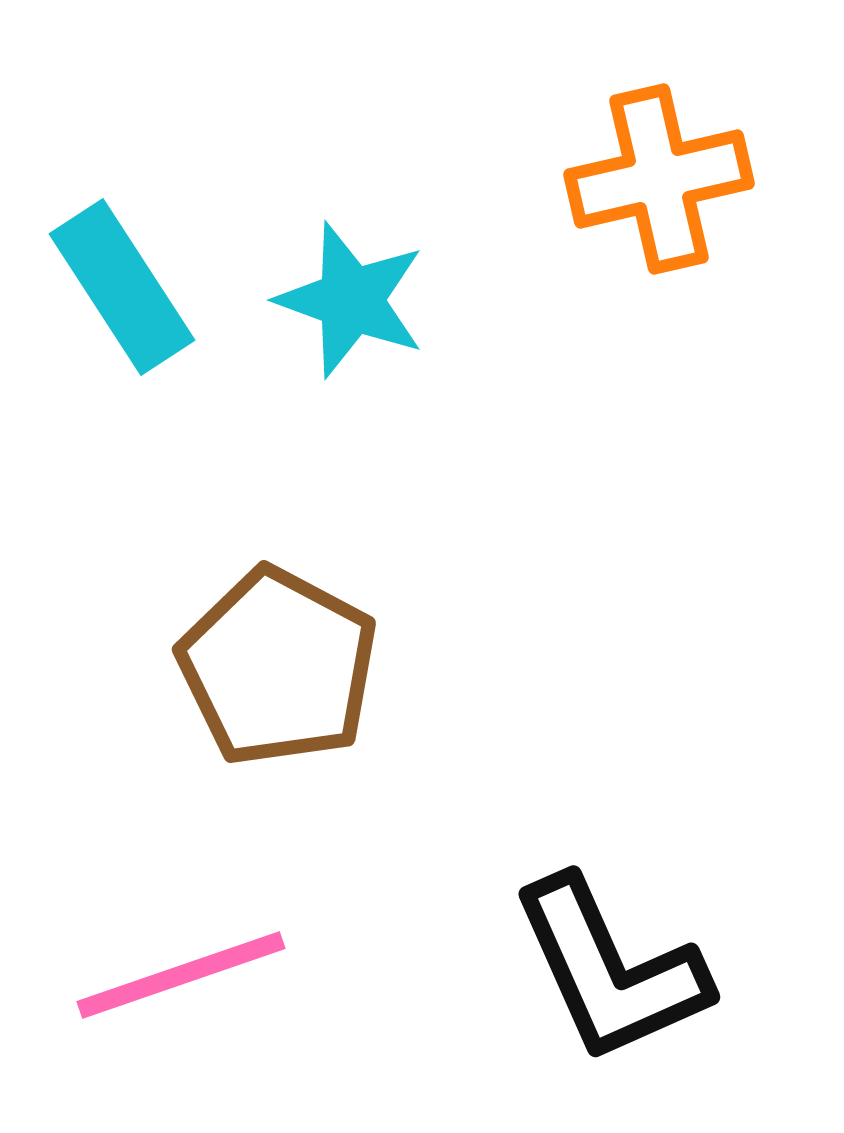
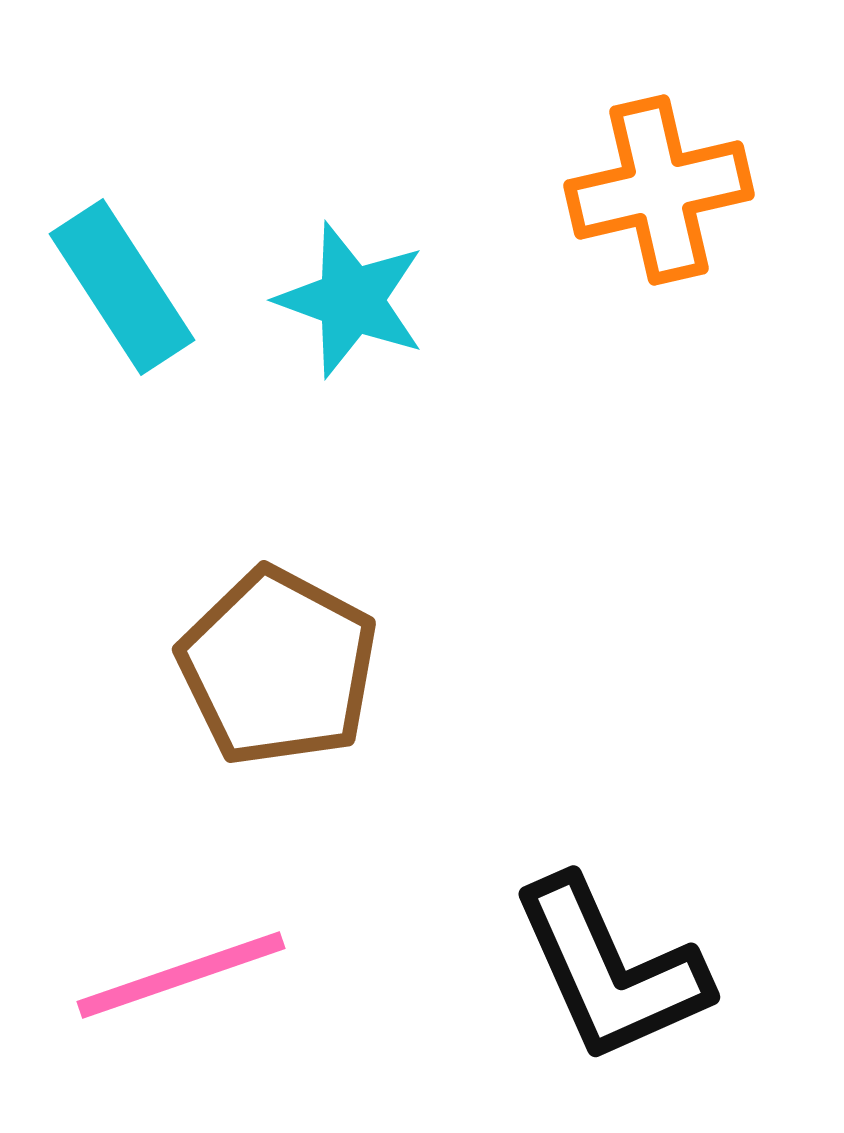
orange cross: moved 11 px down
